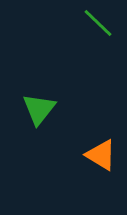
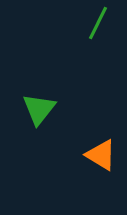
green line: rotated 72 degrees clockwise
